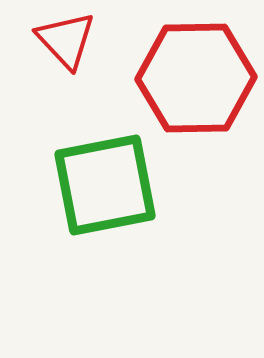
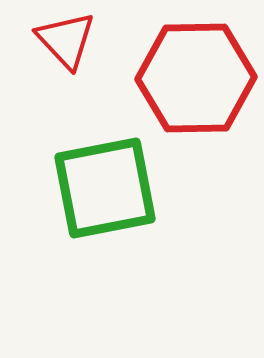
green square: moved 3 px down
